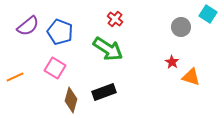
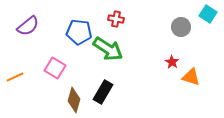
red cross: moved 1 px right; rotated 28 degrees counterclockwise
blue pentagon: moved 19 px right; rotated 15 degrees counterclockwise
black rectangle: moved 1 px left; rotated 40 degrees counterclockwise
brown diamond: moved 3 px right
